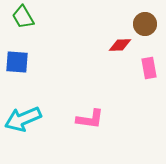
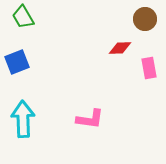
brown circle: moved 5 px up
red diamond: moved 3 px down
blue square: rotated 25 degrees counterclockwise
cyan arrow: rotated 111 degrees clockwise
